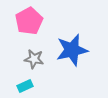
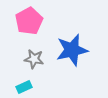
cyan rectangle: moved 1 px left, 1 px down
